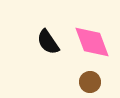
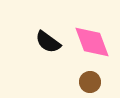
black semicircle: rotated 20 degrees counterclockwise
